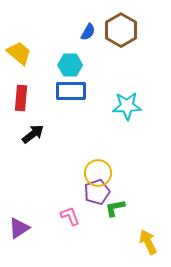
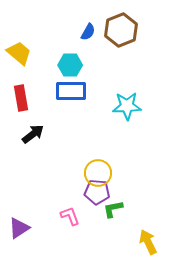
brown hexagon: rotated 8 degrees clockwise
red rectangle: rotated 15 degrees counterclockwise
purple pentagon: rotated 25 degrees clockwise
green L-shape: moved 2 px left, 1 px down
